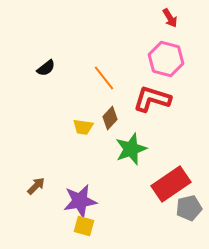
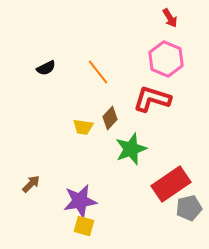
pink hexagon: rotated 8 degrees clockwise
black semicircle: rotated 12 degrees clockwise
orange line: moved 6 px left, 6 px up
brown arrow: moved 5 px left, 2 px up
